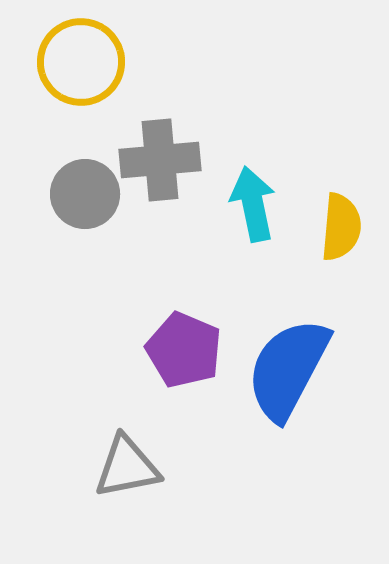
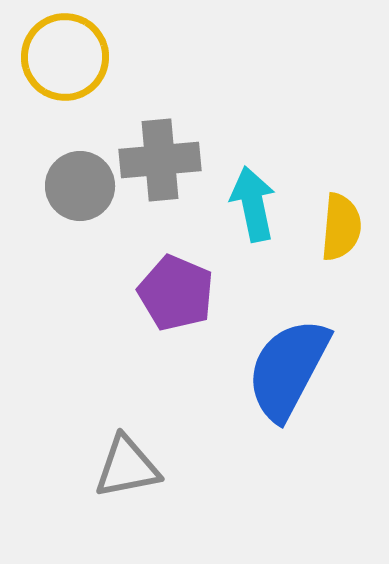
yellow circle: moved 16 px left, 5 px up
gray circle: moved 5 px left, 8 px up
purple pentagon: moved 8 px left, 57 px up
